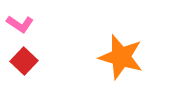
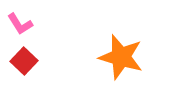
pink L-shape: rotated 24 degrees clockwise
